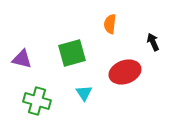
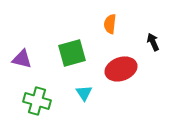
red ellipse: moved 4 px left, 3 px up
